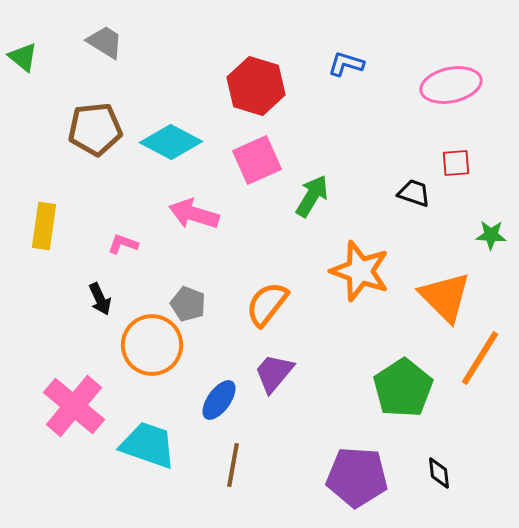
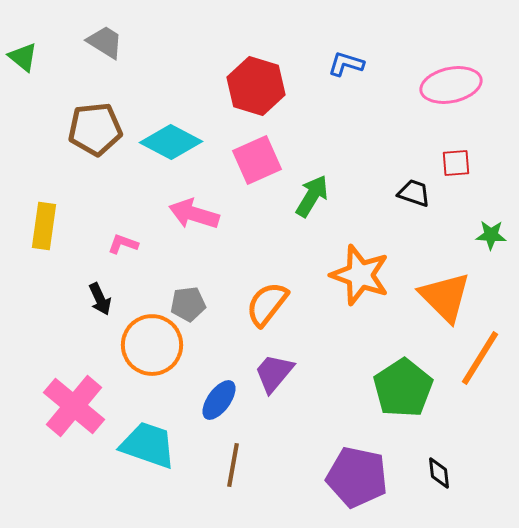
orange star: moved 4 px down
gray pentagon: rotated 28 degrees counterclockwise
purple pentagon: rotated 8 degrees clockwise
